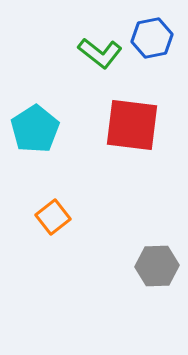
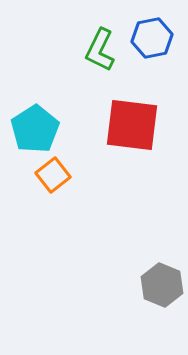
green L-shape: moved 3 px up; rotated 78 degrees clockwise
orange square: moved 42 px up
gray hexagon: moved 5 px right, 19 px down; rotated 24 degrees clockwise
